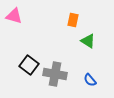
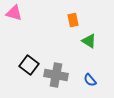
pink triangle: moved 3 px up
orange rectangle: rotated 24 degrees counterclockwise
green triangle: moved 1 px right
gray cross: moved 1 px right, 1 px down
